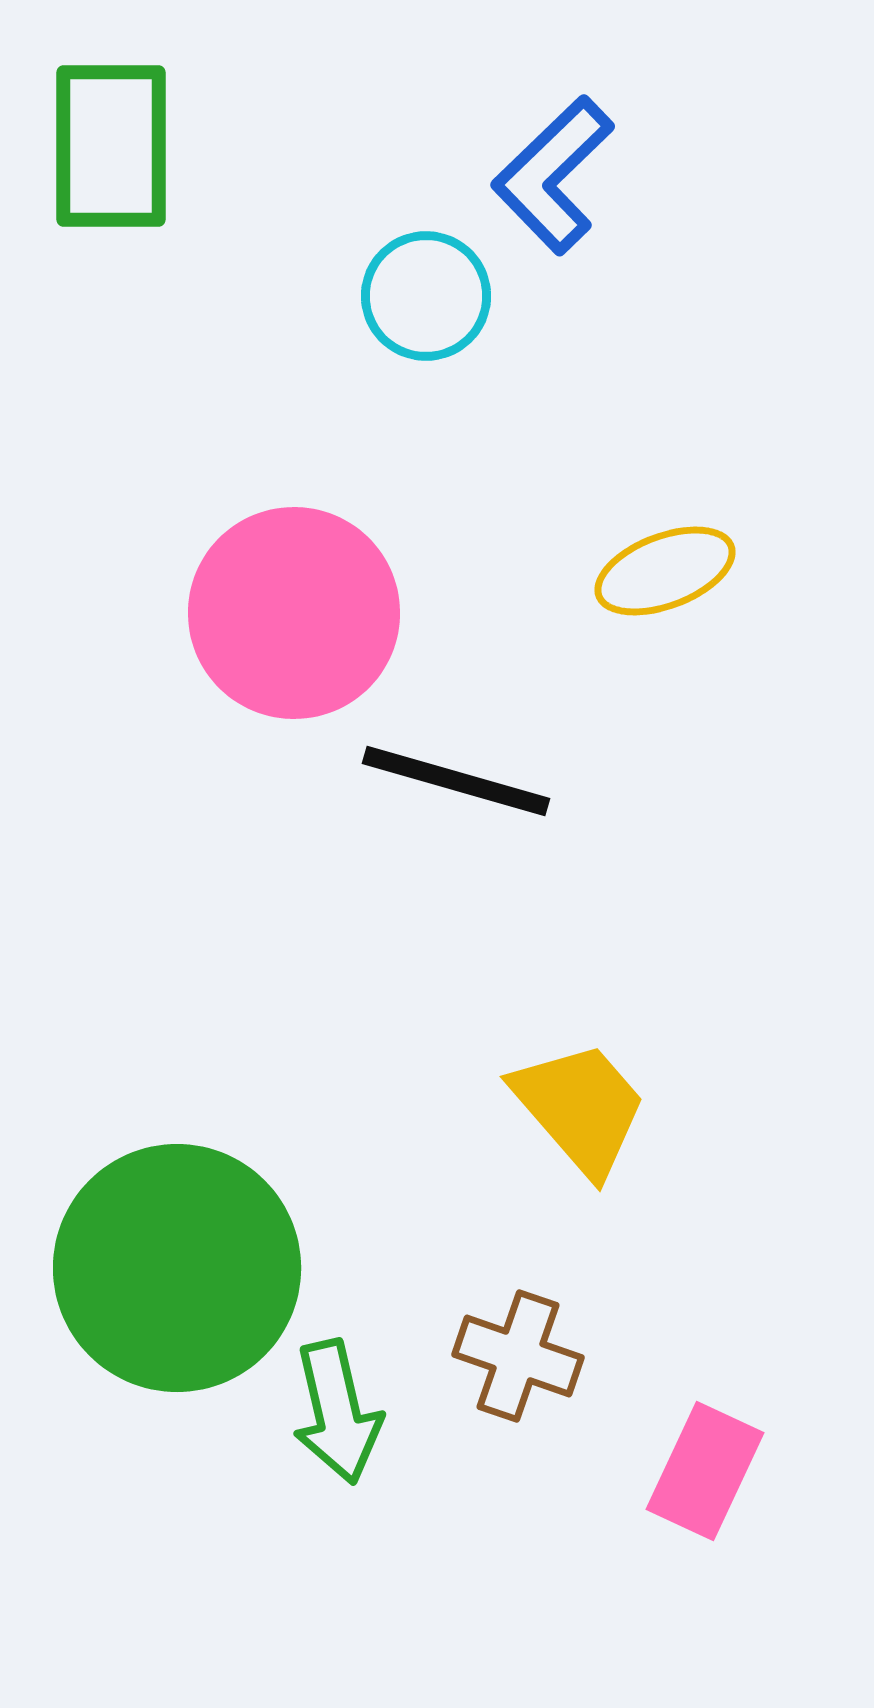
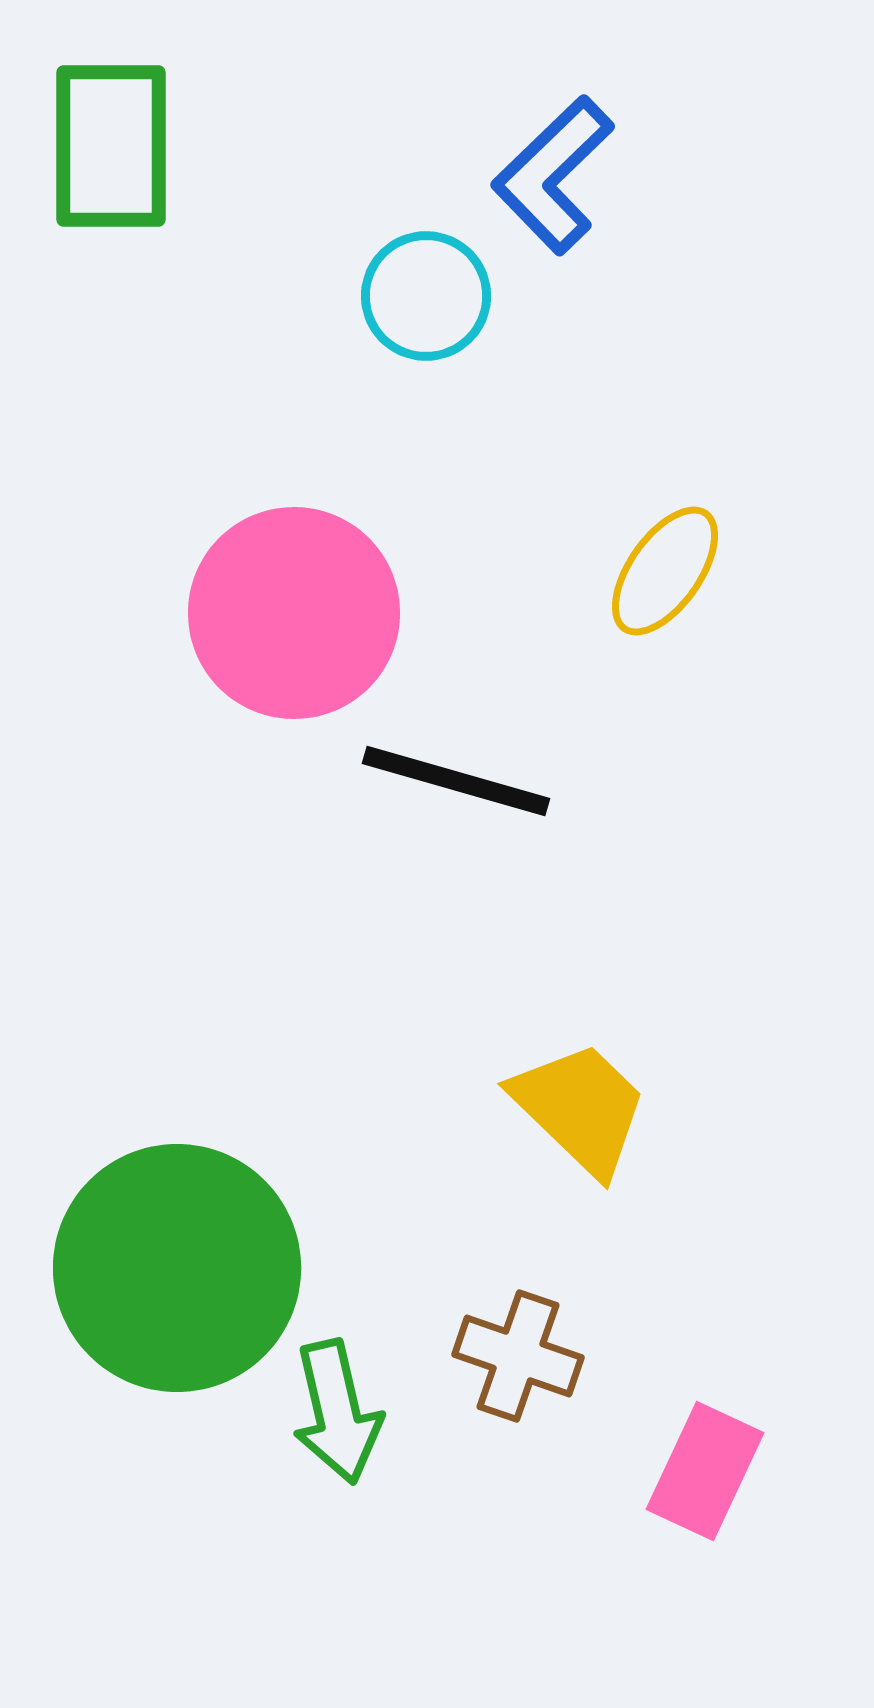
yellow ellipse: rotated 34 degrees counterclockwise
yellow trapezoid: rotated 5 degrees counterclockwise
